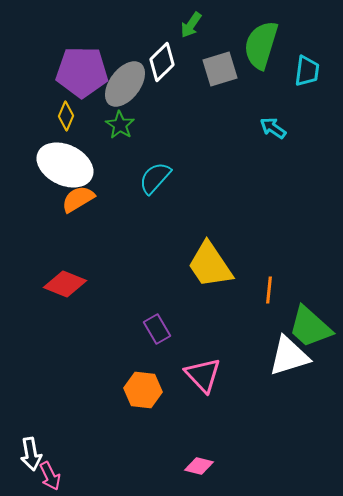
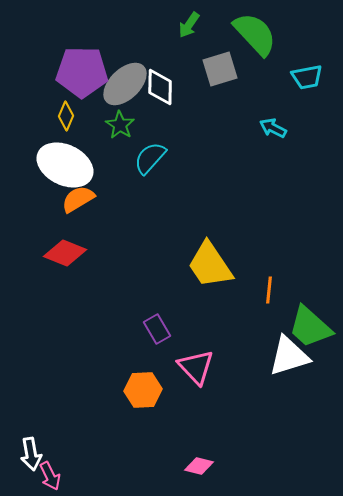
green arrow: moved 2 px left
green semicircle: moved 6 px left, 11 px up; rotated 120 degrees clockwise
white diamond: moved 2 px left, 25 px down; rotated 45 degrees counterclockwise
cyan trapezoid: moved 6 px down; rotated 72 degrees clockwise
gray ellipse: rotated 9 degrees clockwise
cyan arrow: rotated 8 degrees counterclockwise
cyan semicircle: moved 5 px left, 20 px up
red diamond: moved 31 px up
pink triangle: moved 7 px left, 8 px up
orange hexagon: rotated 9 degrees counterclockwise
